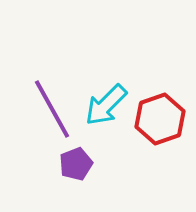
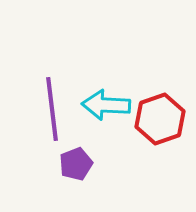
cyan arrow: rotated 48 degrees clockwise
purple line: rotated 22 degrees clockwise
